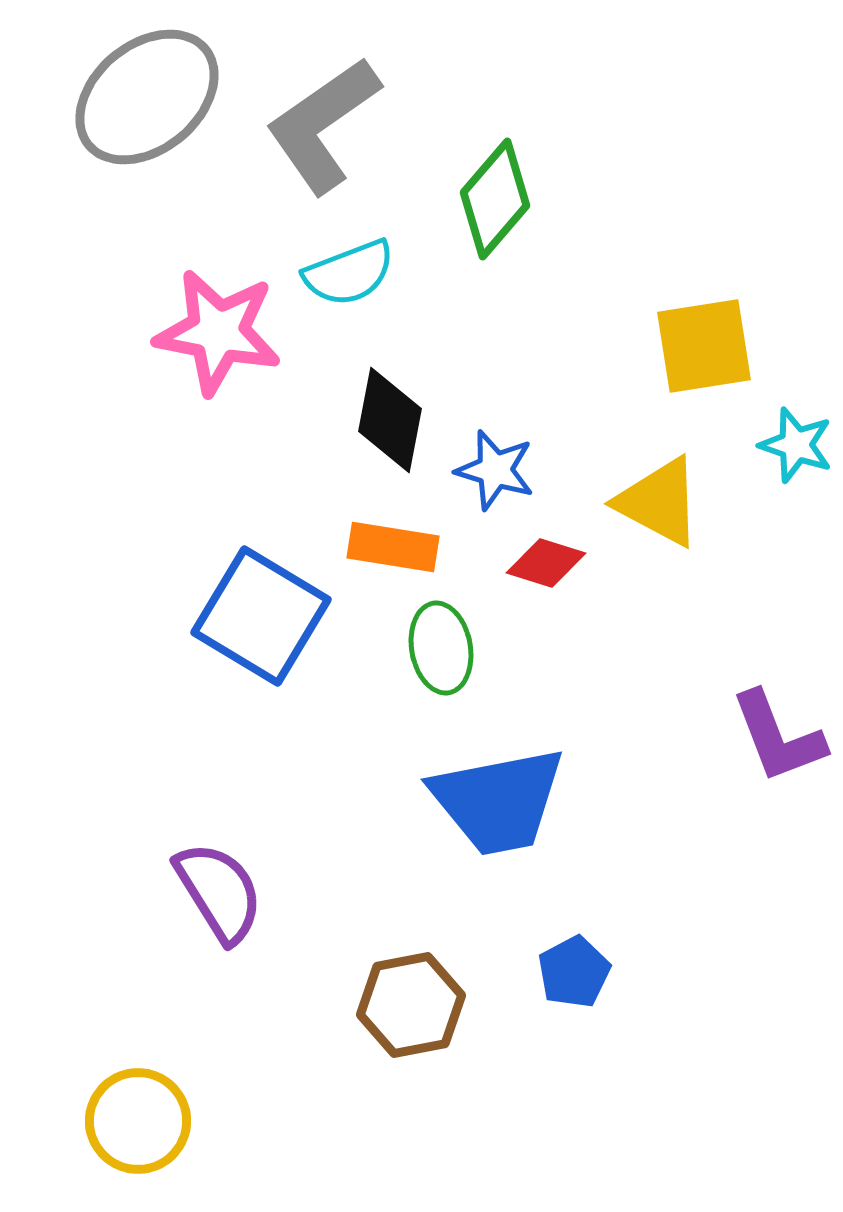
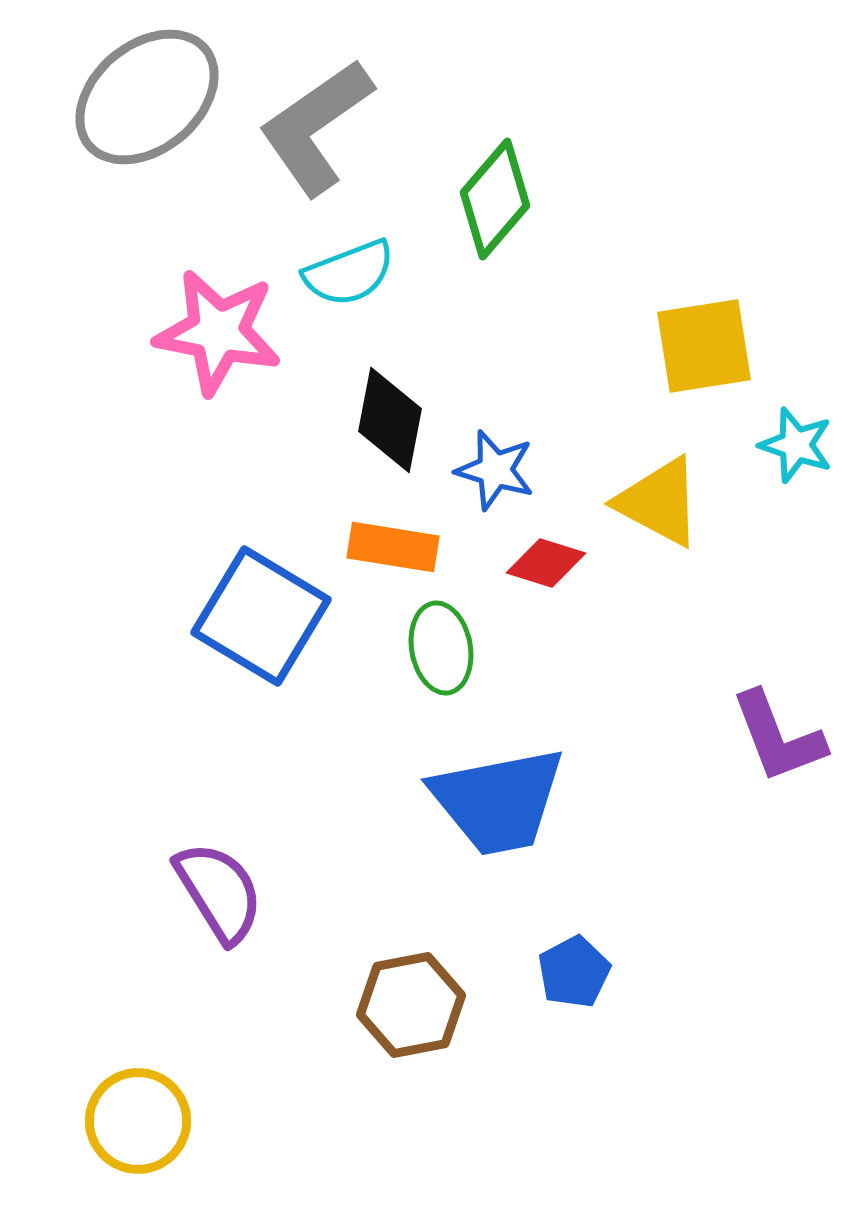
gray L-shape: moved 7 px left, 2 px down
